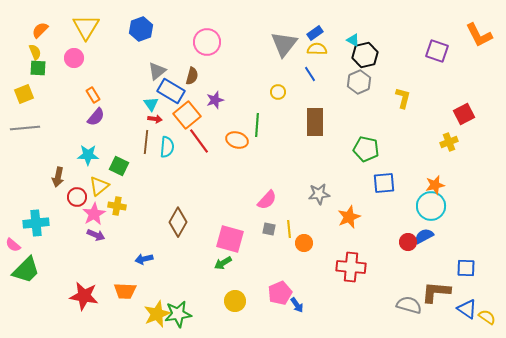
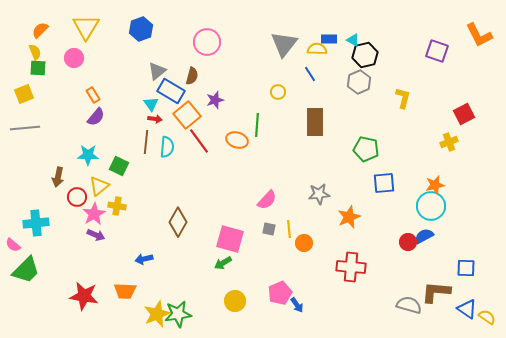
blue rectangle at (315, 33): moved 14 px right, 6 px down; rotated 35 degrees clockwise
